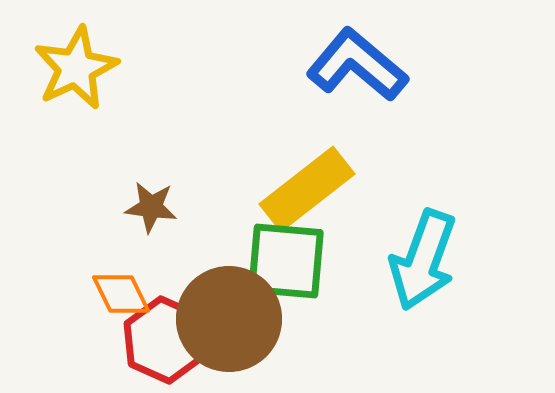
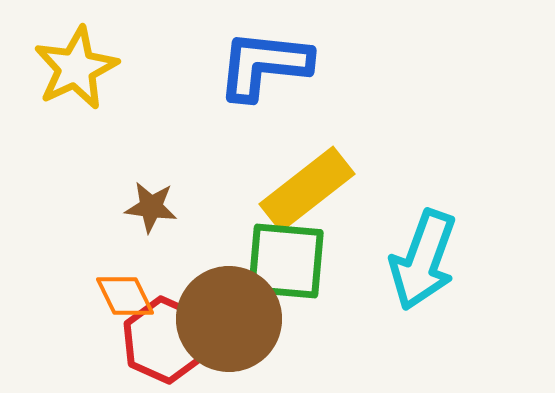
blue L-shape: moved 93 px left; rotated 34 degrees counterclockwise
orange diamond: moved 4 px right, 2 px down
